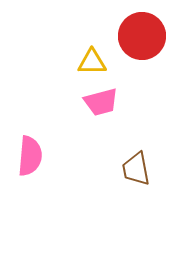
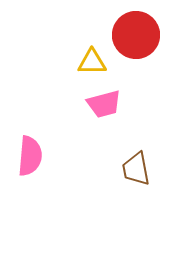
red circle: moved 6 px left, 1 px up
pink trapezoid: moved 3 px right, 2 px down
